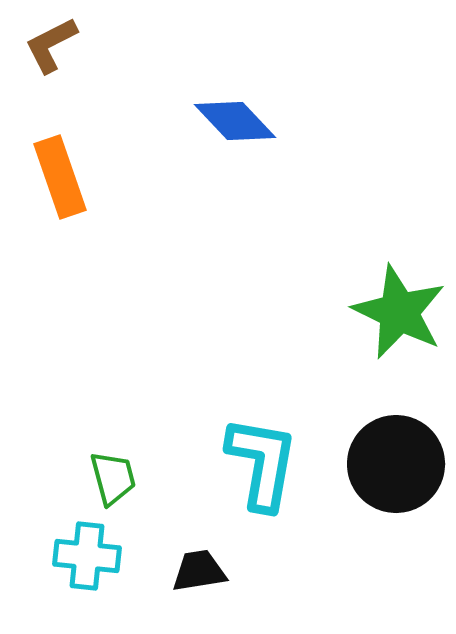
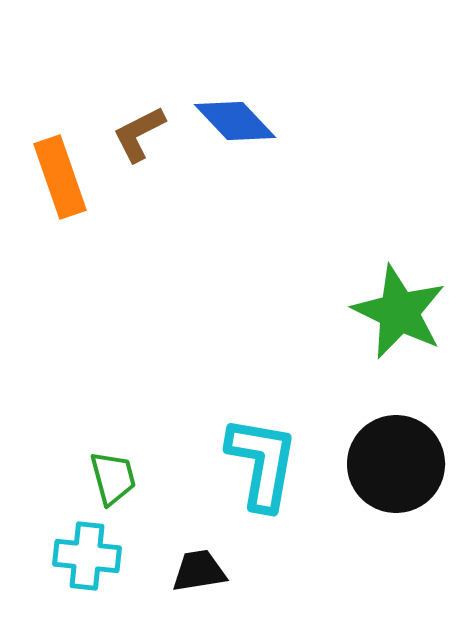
brown L-shape: moved 88 px right, 89 px down
